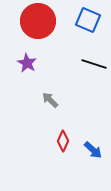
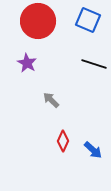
gray arrow: moved 1 px right
